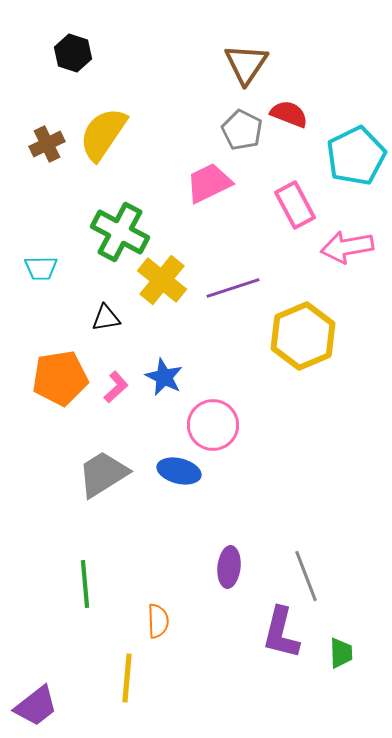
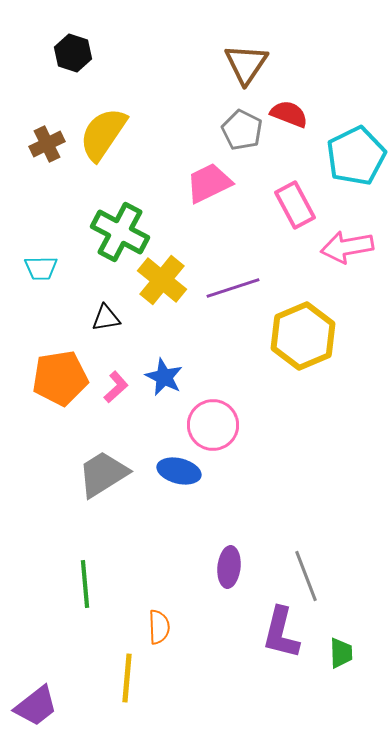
orange semicircle: moved 1 px right, 6 px down
